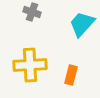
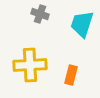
gray cross: moved 8 px right, 2 px down
cyan trapezoid: rotated 24 degrees counterclockwise
